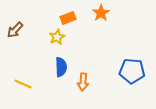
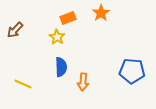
yellow star: rotated 14 degrees counterclockwise
